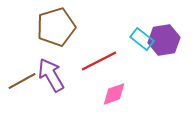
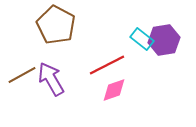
brown pentagon: moved 2 px up; rotated 27 degrees counterclockwise
red line: moved 8 px right, 4 px down
purple arrow: moved 4 px down
brown line: moved 6 px up
pink diamond: moved 4 px up
